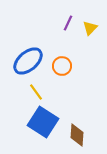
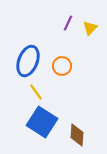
blue ellipse: rotated 28 degrees counterclockwise
blue square: moved 1 px left
